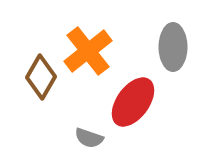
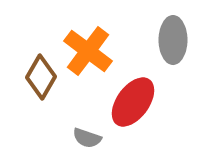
gray ellipse: moved 7 px up
orange cross: rotated 15 degrees counterclockwise
gray semicircle: moved 2 px left
